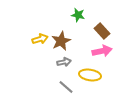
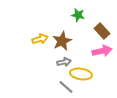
brown star: moved 1 px right
yellow ellipse: moved 9 px left, 1 px up
